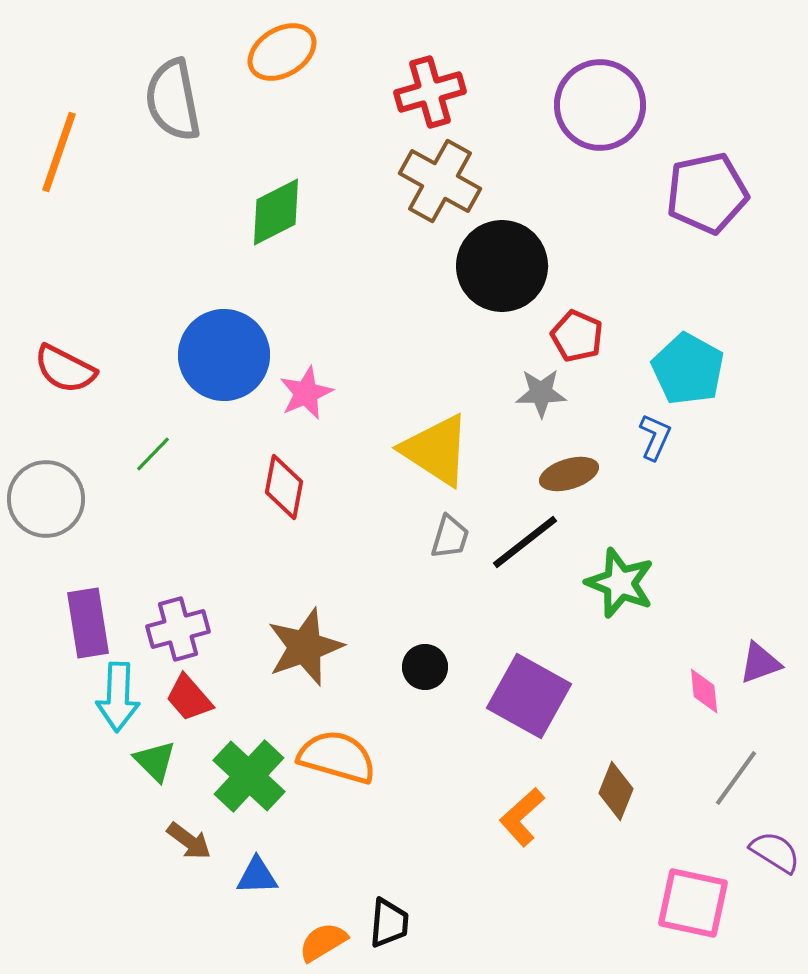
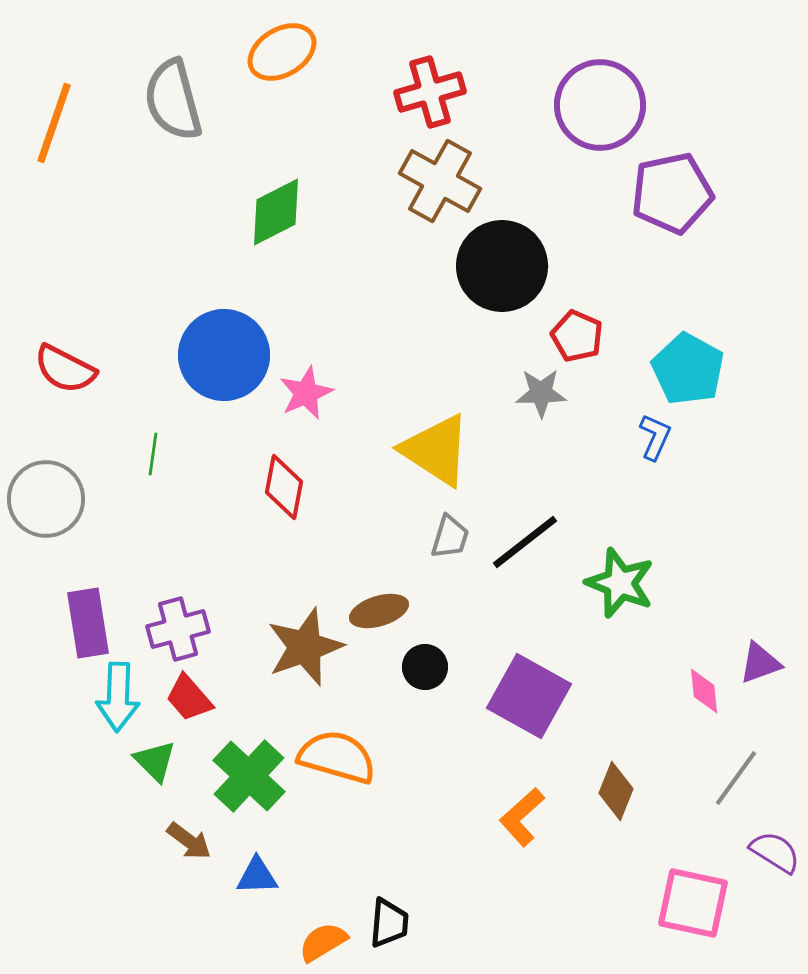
gray semicircle at (173, 100): rotated 4 degrees counterclockwise
orange line at (59, 152): moved 5 px left, 29 px up
purple pentagon at (707, 193): moved 35 px left
green line at (153, 454): rotated 36 degrees counterclockwise
brown ellipse at (569, 474): moved 190 px left, 137 px down
